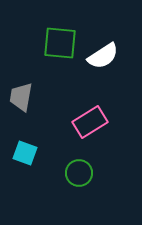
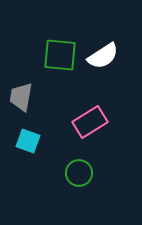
green square: moved 12 px down
cyan square: moved 3 px right, 12 px up
